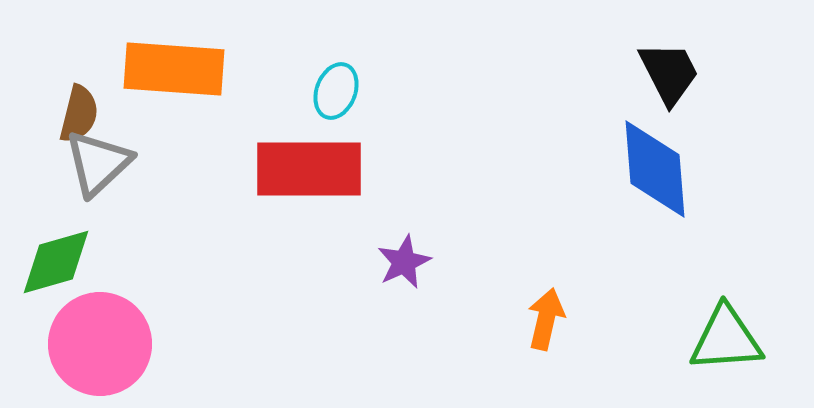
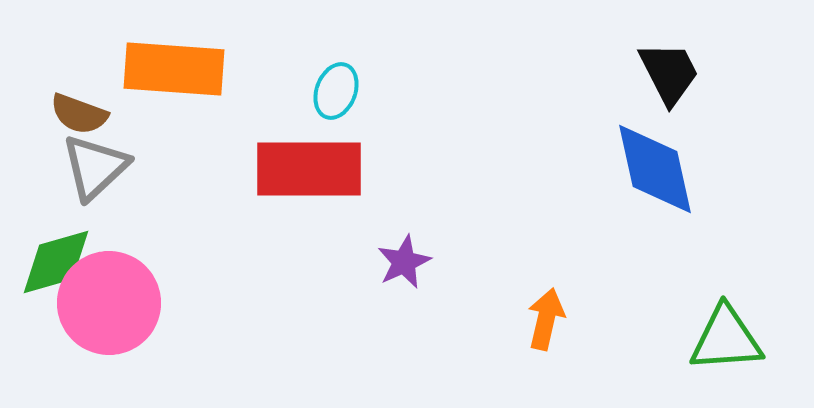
brown semicircle: rotated 96 degrees clockwise
gray triangle: moved 3 px left, 4 px down
blue diamond: rotated 8 degrees counterclockwise
pink circle: moved 9 px right, 41 px up
